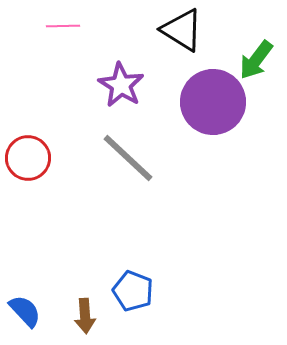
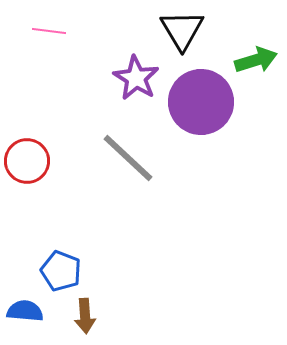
pink line: moved 14 px left, 5 px down; rotated 8 degrees clockwise
black triangle: rotated 27 degrees clockwise
green arrow: rotated 144 degrees counterclockwise
purple star: moved 15 px right, 7 px up
purple circle: moved 12 px left
red circle: moved 1 px left, 3 px down
blue pentagon: moved 72 px left, 20 px up
blue semicircle: rotated 42 degrees counterclockwise
